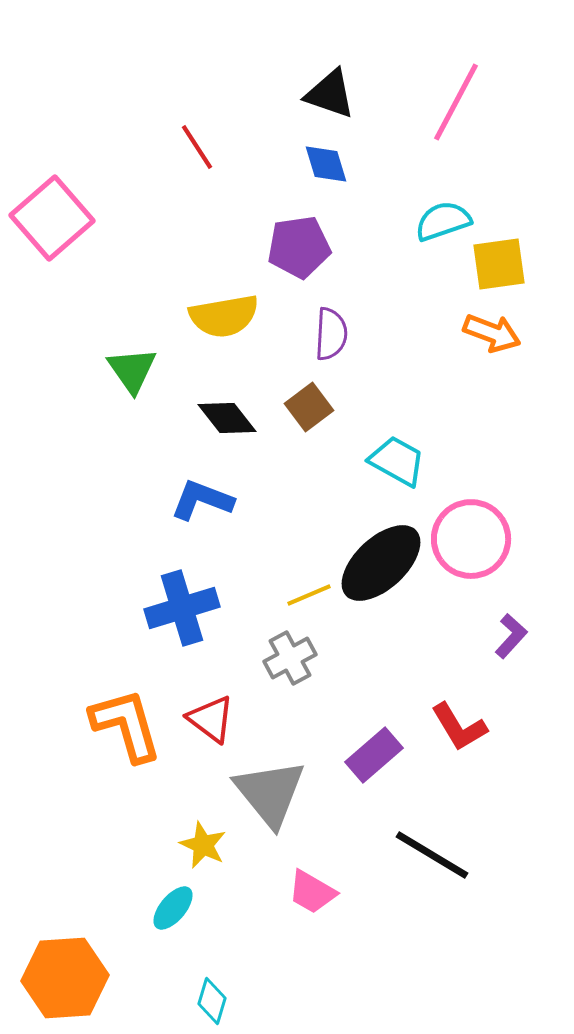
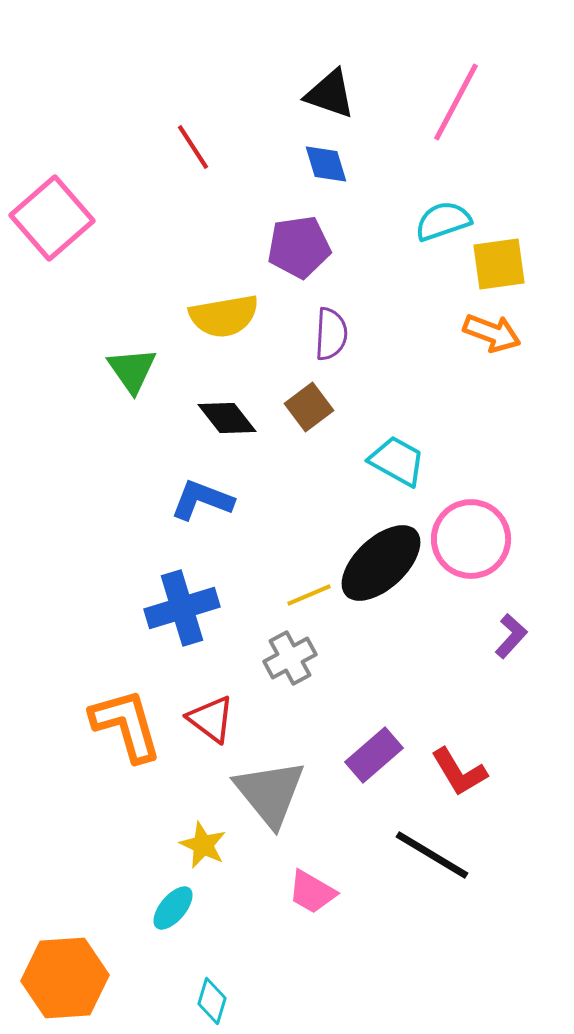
red line: moved 4 px left
red L-shape: moved 45 px down
